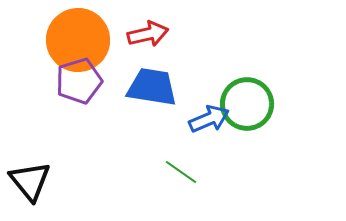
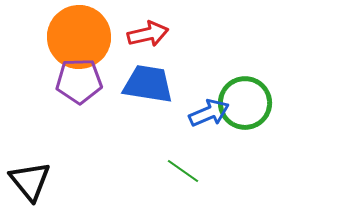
orange circle: moved 1 px right, 3 px up
purple pentagon: rotated 15 degrees clockwise
blue trapezoid: moved 4 px left, 3 px up
green circle: moved 2 px left, 1 px up
blue arrow: moved 6 px up
green line: moved 2 px right, 1 px up
